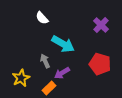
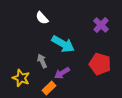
gray arrow: moved 3 px left
yellow star: rotated 24 degrees counterclockwise
